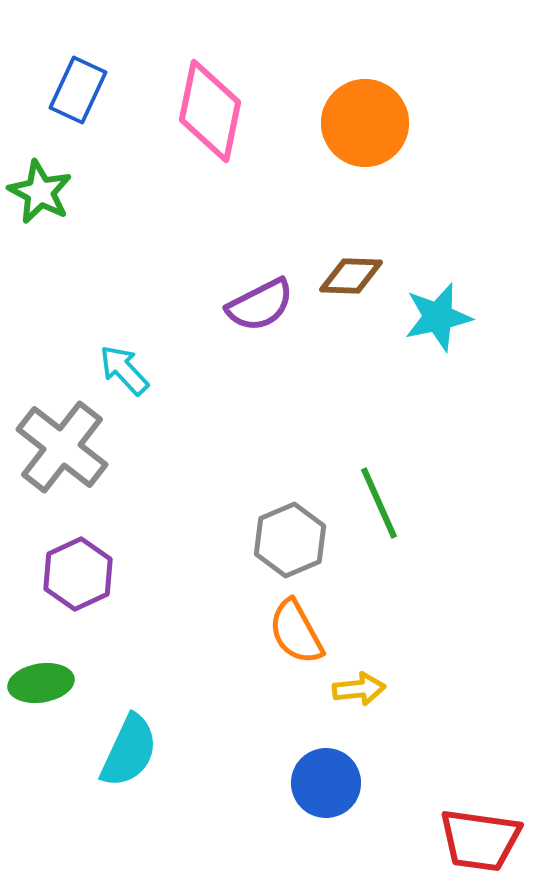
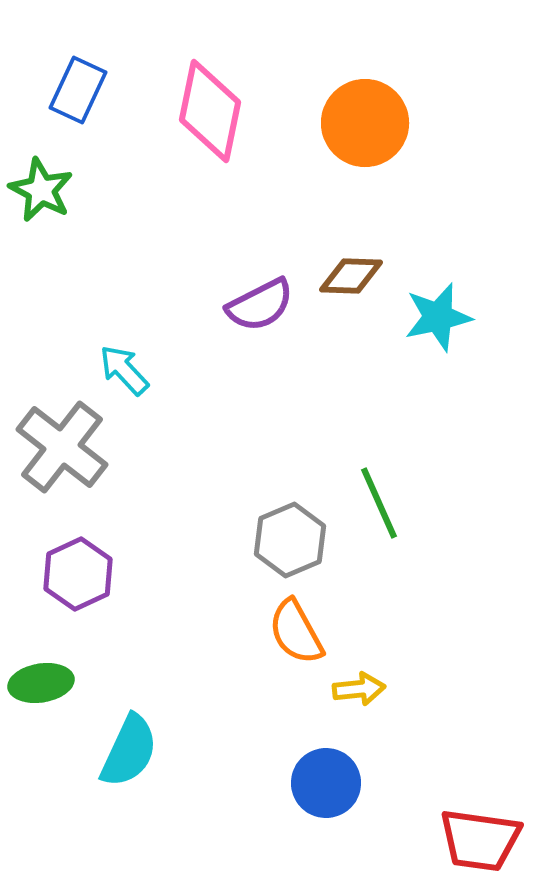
green star: moved 1 px right, 2 px up
